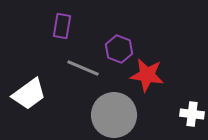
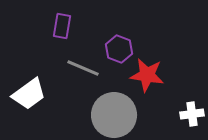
white cross: rotated 15 degrees counterclockwise
